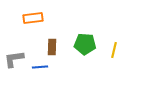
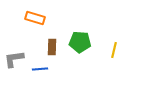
orange rectangle: moved 2 px right; rotated 24 degrees clockwise
green pentagon: moved 5 px left, 2 px up
blue line: moved 2 px down
